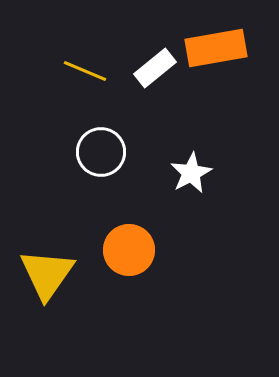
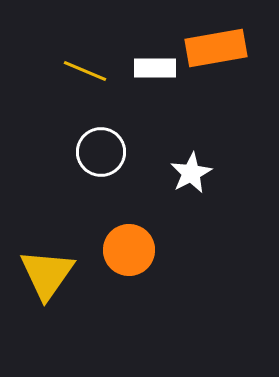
white rectangle: rotated 39 degrees clockwise
